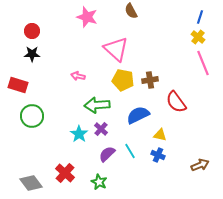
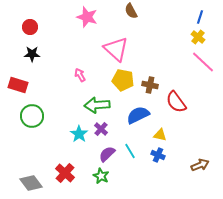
red circle: moved 2 px left, 4 px up
pink line: moved 1 px up; rotated 25 degrees counterclockwise
pink arrow: moved 2 px right, 1 px up; rotated 48 degrees clockwise
brown cross: moved 5 px down; rotated 21 degrees clockwise
green star: moved 2 px right, 6 px up
